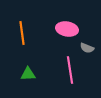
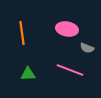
pink line: rotated 60 degrees counterclockwise
